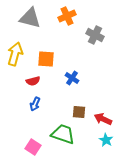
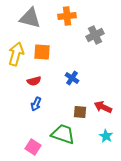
orange cross: rotated 18 degrees clockwise
gray cross: rotated 36 degrees clockwise
yellow arrow: moved 1 px right
orange square: moved 4 px left, 7 px up
red semicircle: moved 1 px right
blue arrow: moved 1 px right
brown square: moved 1 px right
red arrow: moved 12 px up
cyan star: moved 4 px up
